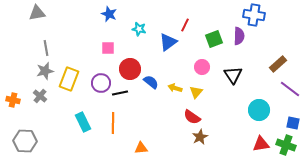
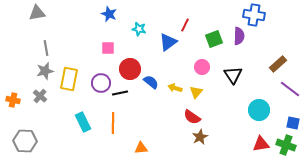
yellow rectangle: rotated 10 degrees counterclockwise
